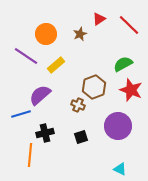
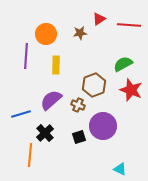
red line: rotated 40 degrees counterclockwise
brown star: moved 1 px up; rotated 16 degrees clockwise
purple line: rotated 60 degrees clockwise
yellow rectangle: rotated 48 degrees counterclockwise
brown hexagon: moved 2 px up
purple semicircle: moved 11 px right, 5 px down
purple circle: moved 15 px left
black cross: rotated 30 degrees counterclockwise
black square: moved 2 px left
